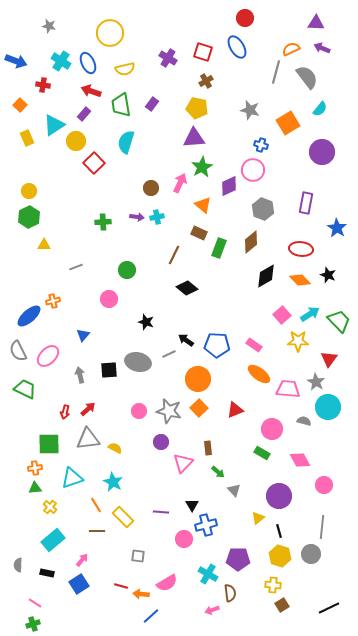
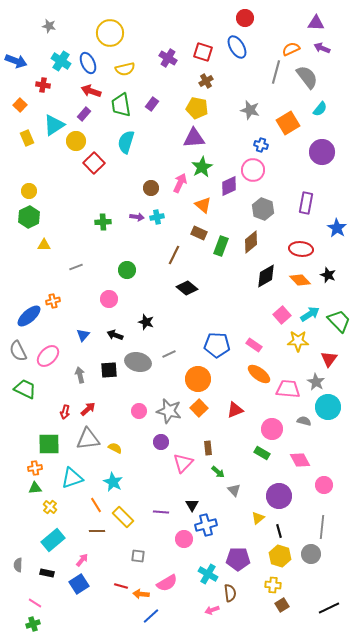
green rectangle at (219, 248): moved 2 px right, 2 px up
black arrow at (186, 340): moved 71 px left, 5 px up; rotated 14 degrees counterclockwise
